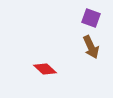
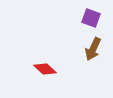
brown arrow: moved 2 px right, 2 px down; rotated 50 degrees clockwise
